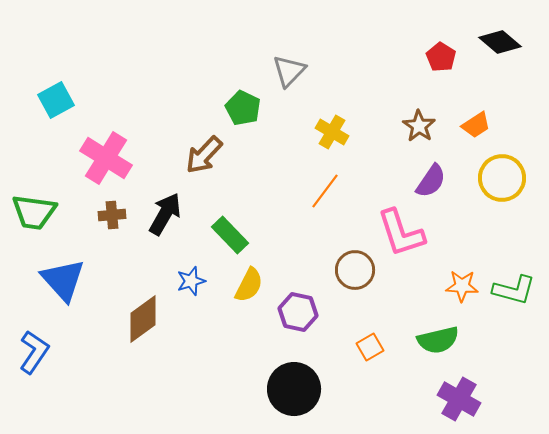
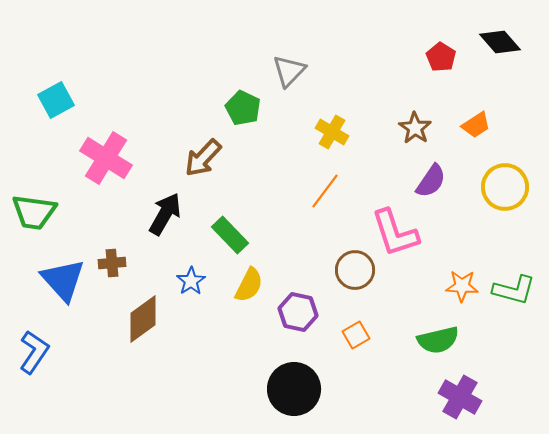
black diamond: rotated 9 degrees clockwise
brown star: moved 4 px left, 2 px down
brown arrow: moved 1 px left, 3 px down
yellow circle: moved 3 px right, 9 px down
brown cross: moved 48 px down
pink L-shape: moved 6 px left
blue star: rotated 16 degrees counterclockwise
orange square: moved 14 px left, 12 px up
purple cross: moved 1 px right, 2 px up
